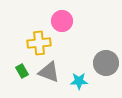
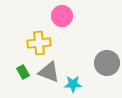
pink circle: moved 5 px up
gray circle: moved 1 px right
green rectangle: moved 1 px right, 1 px down
cyan star: moved 6 px left, 3 px down
